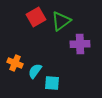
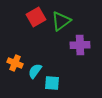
purple cross: moved 1 px down
